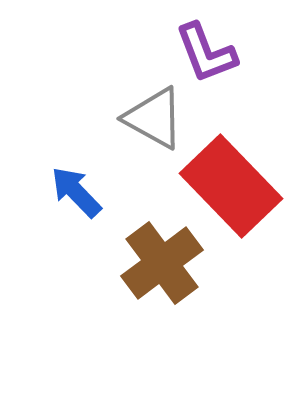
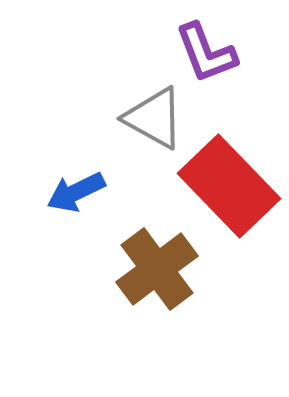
red rectangle: moved 2 px left
blue arrow: rotated 72 degrees counterclockwise
brown cross: moved 5 px left, 6 px down
